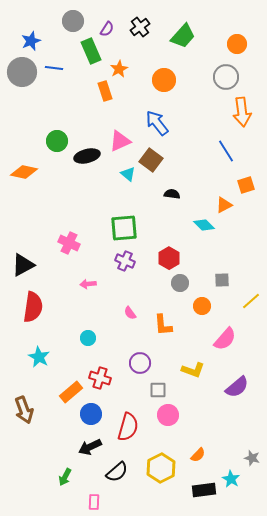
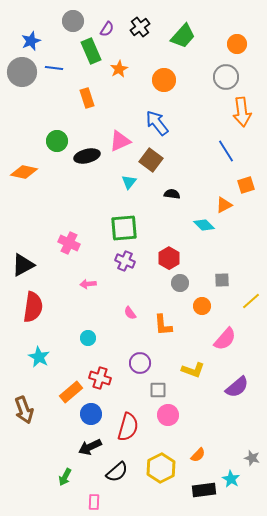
orange rectangle at (105, 91): moved 18 px left, 7 px down
cyan triangle at (128, 174): moved 1 px right, 8 px down; rotated 28 degrees clockwise
